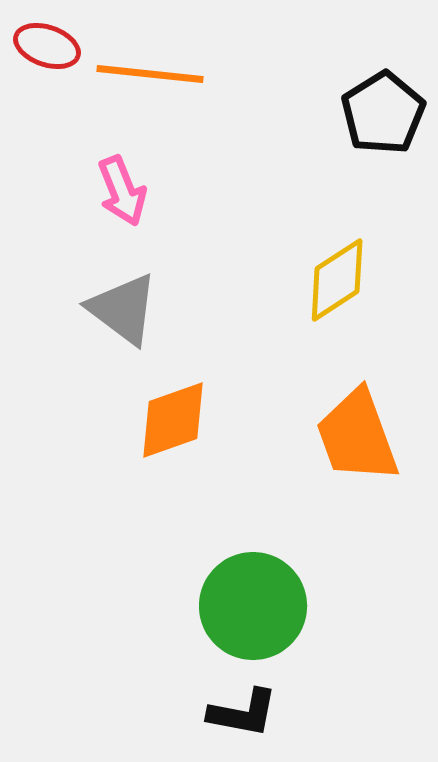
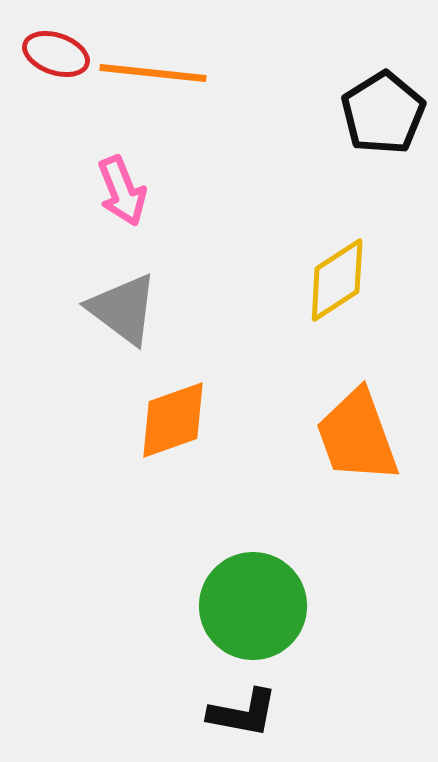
red ellipse: moved 9 px right, 8 px down
orange line: moved 3 px right, 1 px up
